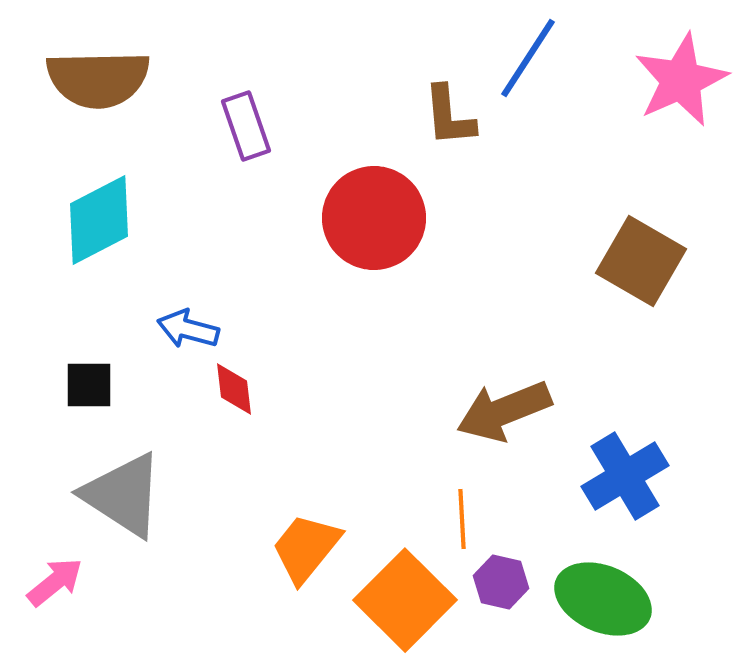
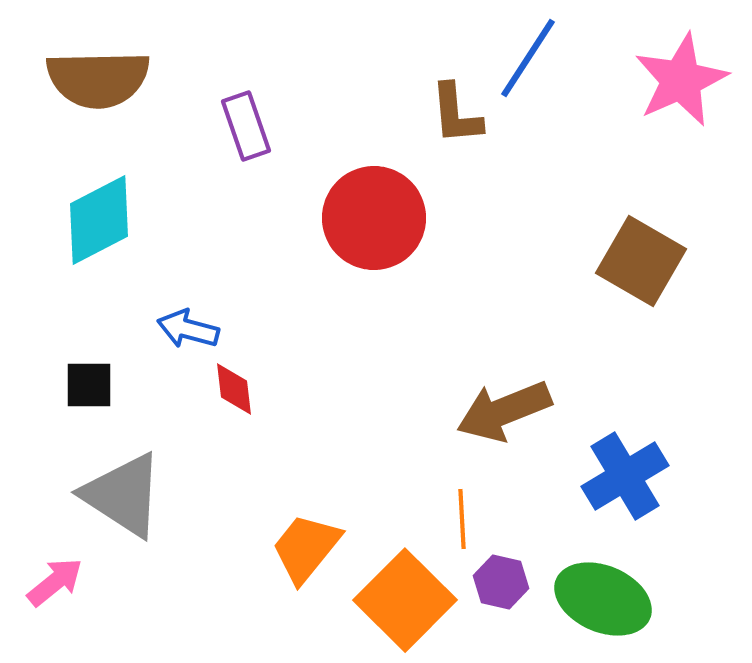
brown L-shape: moved 7 px right, 2 px up
